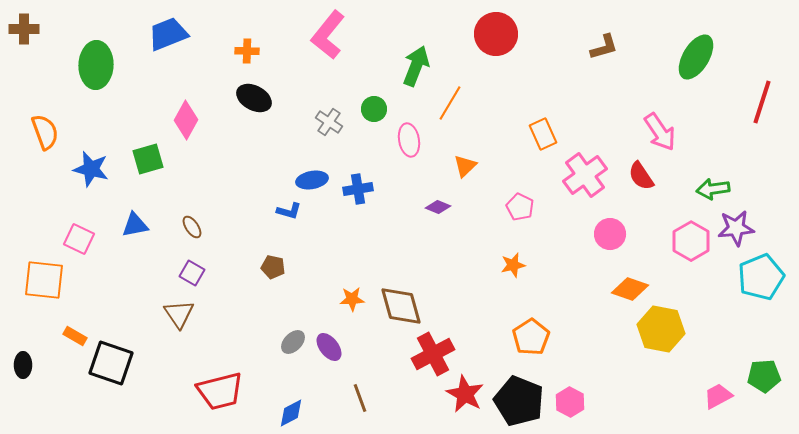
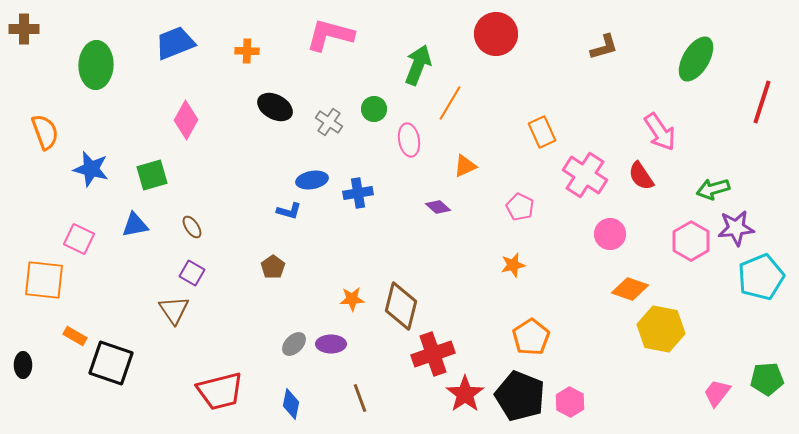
blue trapezoid at (168, 34): moved 7 px right, 9 px down
pink L-shape at (328, 35): moved 2 px right; rotated 66 degrees clockwise
green ellipse at (696, 57): moved 2 px down
green arrow at (416, 66): moved 2 px right, 1 px up
black ellipse at (254, 98): moved 21 px right, 9 px down
orange rectangle at (543, 134): moved 1 px left, 2 px up
green square at (148, 159): moved 4 px right, 16 px down
orange triangle at (465, 166): rotated 20 degrees clockwise
pink cross at (585, 175): rotated 21 degrees counterclockwise
blue cross at (358, 189): moved 4 px down
green arrow at (713, 189): rotated 8 degrees counterclockwise
purple diamond at (438, 207): rotated 20 degrees clockwise
brown pentagon at (273, 267): rotated 25 degrees clockwise
brown diamond at (401, 306): rotated 30 degrees clockwise
brown triangle at (179, 314): moved 5 px left, 4 px up
gray ellipse at (293, 342): moved 1 px right, 2 px down
purple ellipse at (329, 347): moved 2 px right, 3 px up; rotated 52 degrees counterclockwise
red cross at (433, 354): rotated 9 degrees clockwise
green pentagon at (764, 376): moved 3 px right, 3 px down
red star at (465, 394): rotated 9 degrees clockwise
pink trapezoid at (718, 396): moved 1 px left, 3 px up; rotated 24 degrees counterclockwise
black pentagon at (519, 401): moved 1 px right, 5 px up
blue diamond at (291, 413): moved 9 px up; rotated 52 degrees counterclockwise
